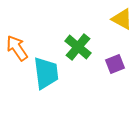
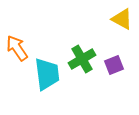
green cross: moved 4 px right, 12 px down; rotated 20 degrees clockwise
purple square: moved 1 px left, 1 px down
cyan trapezoid: moved 1 px right, 1 px down
